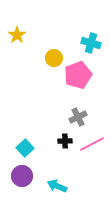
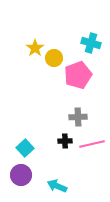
yellow star: moved 18 px right, 13 px down
gray cross: rotated 24 degrees clockwise
pink line: rotated 15 degrees clockwise
purple circle: moved 1 px left, 1 px up
